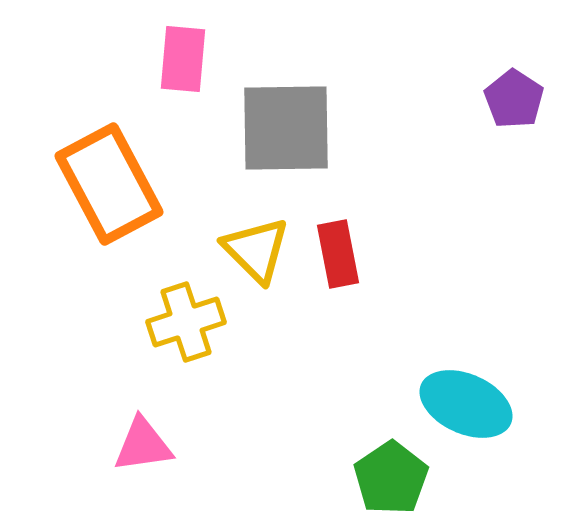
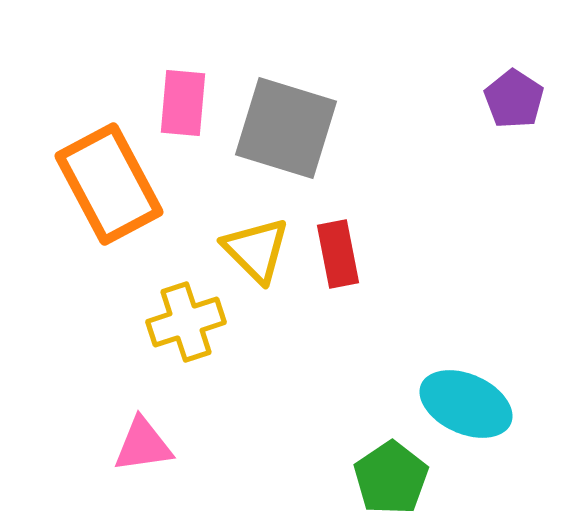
pink rectangle: moved 44 px down
gray square: rotated 18 degrees clockwise
